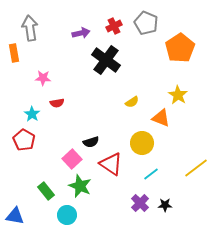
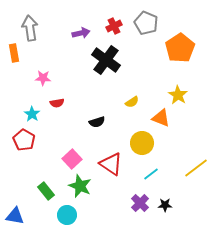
black semicircle: moved 6 px right, 20 px up
